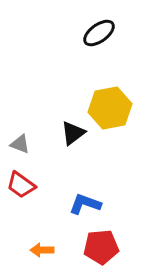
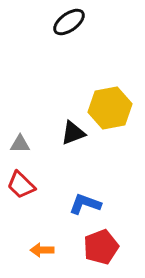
black ellipse: moved 30 px left, 11 px up
black triangle: rotated 16 degrees clockwise
gray triangle: rotated 20 degrees counterclockwise
red trapezoid: rotated 8 degrees clockwise
red pentagon: rotated 16 degrees counterclockwise
